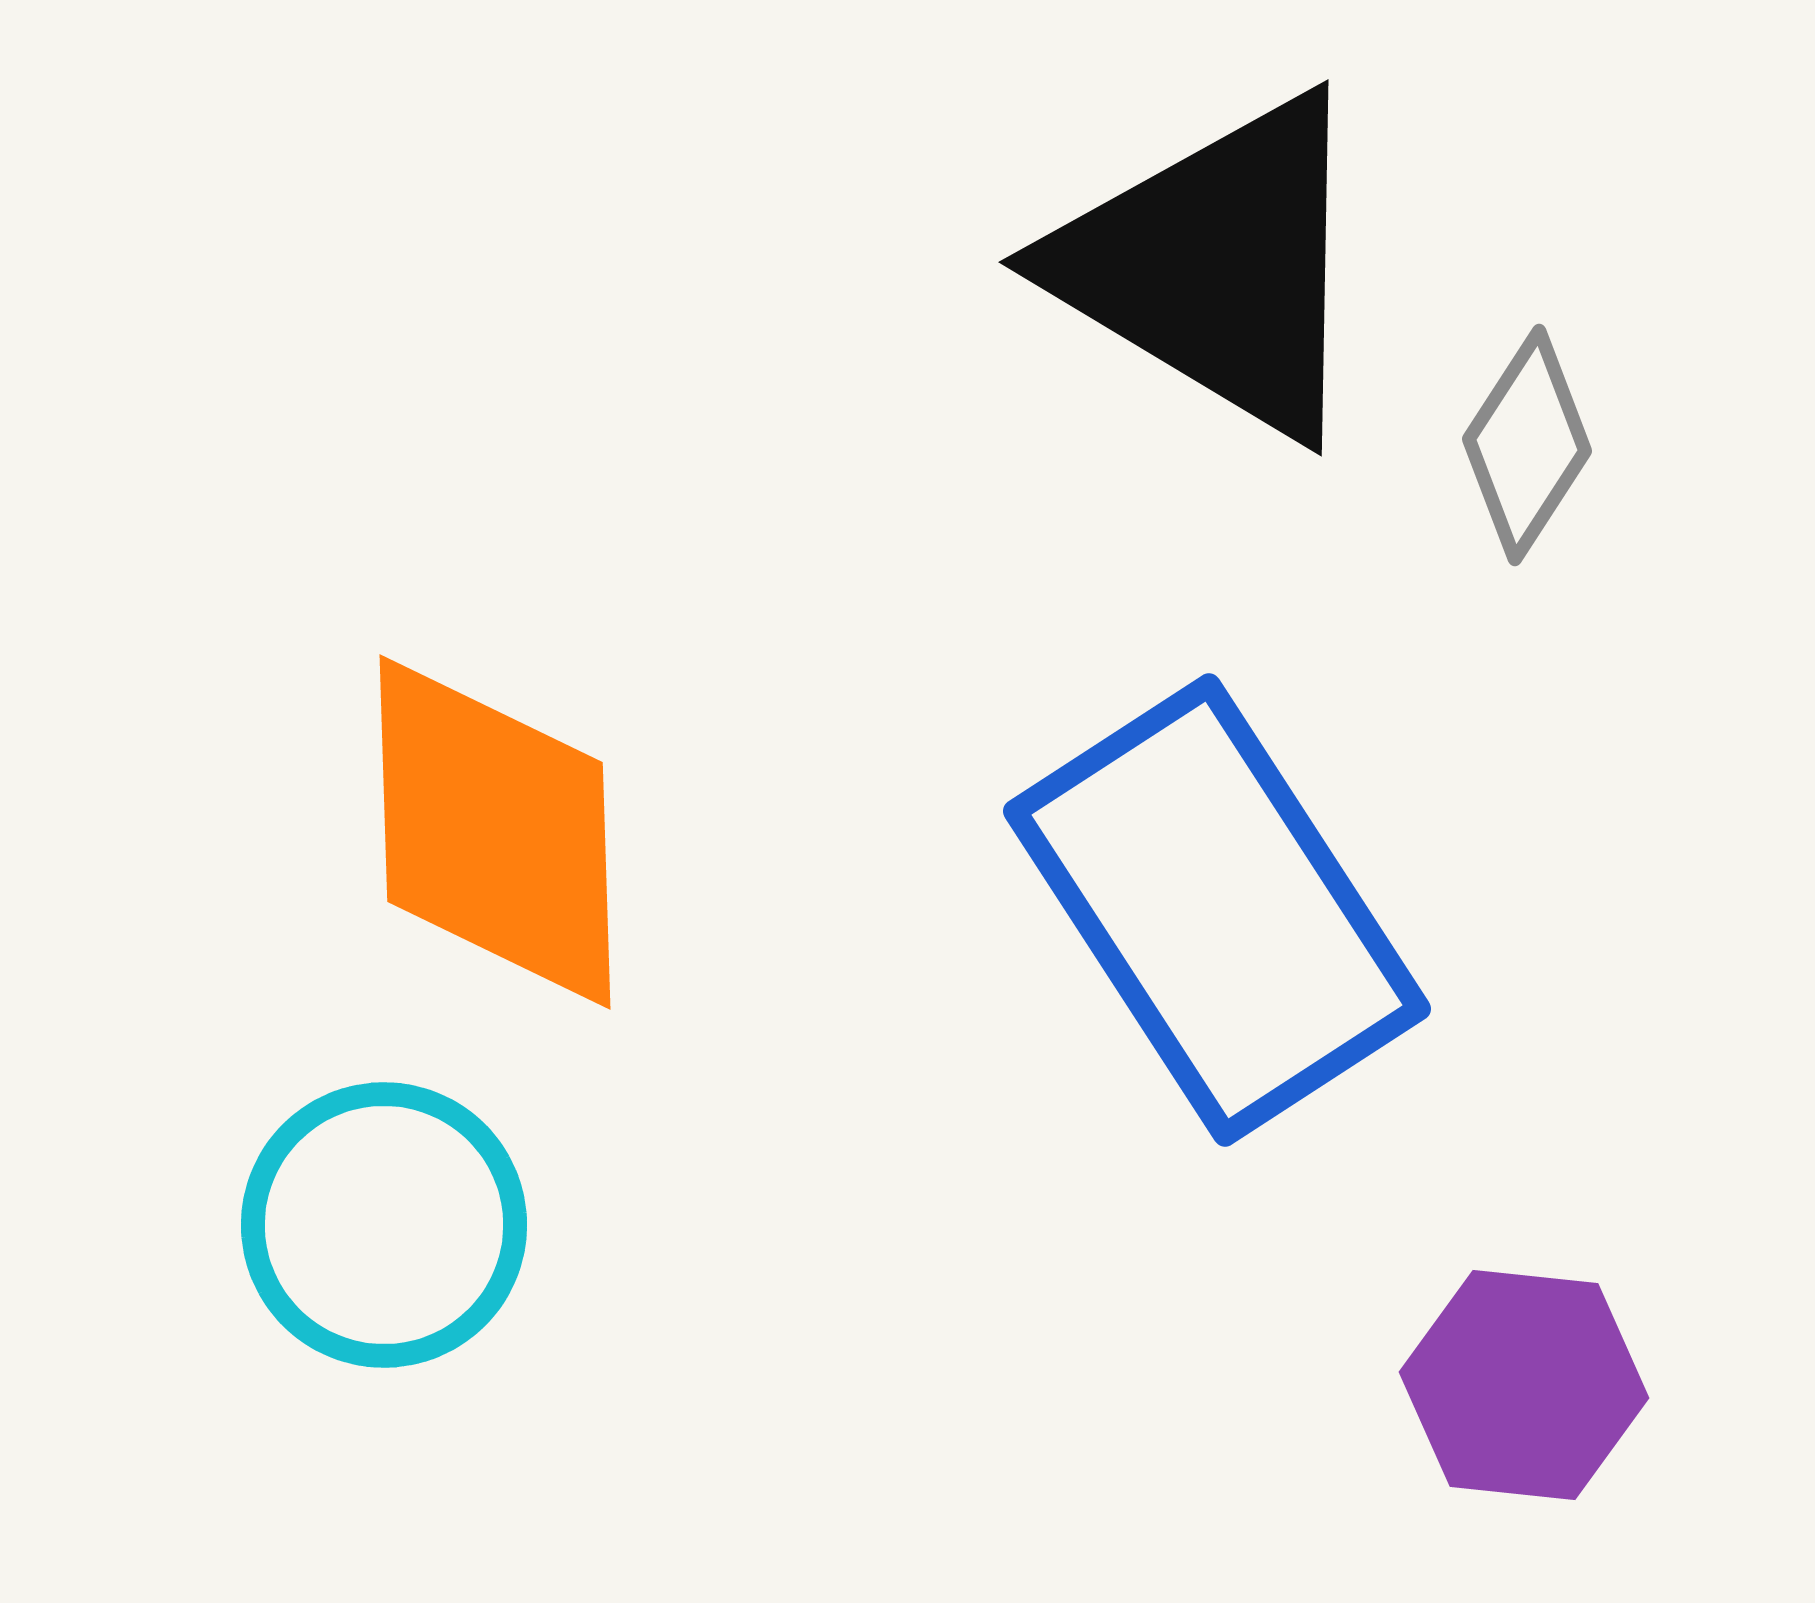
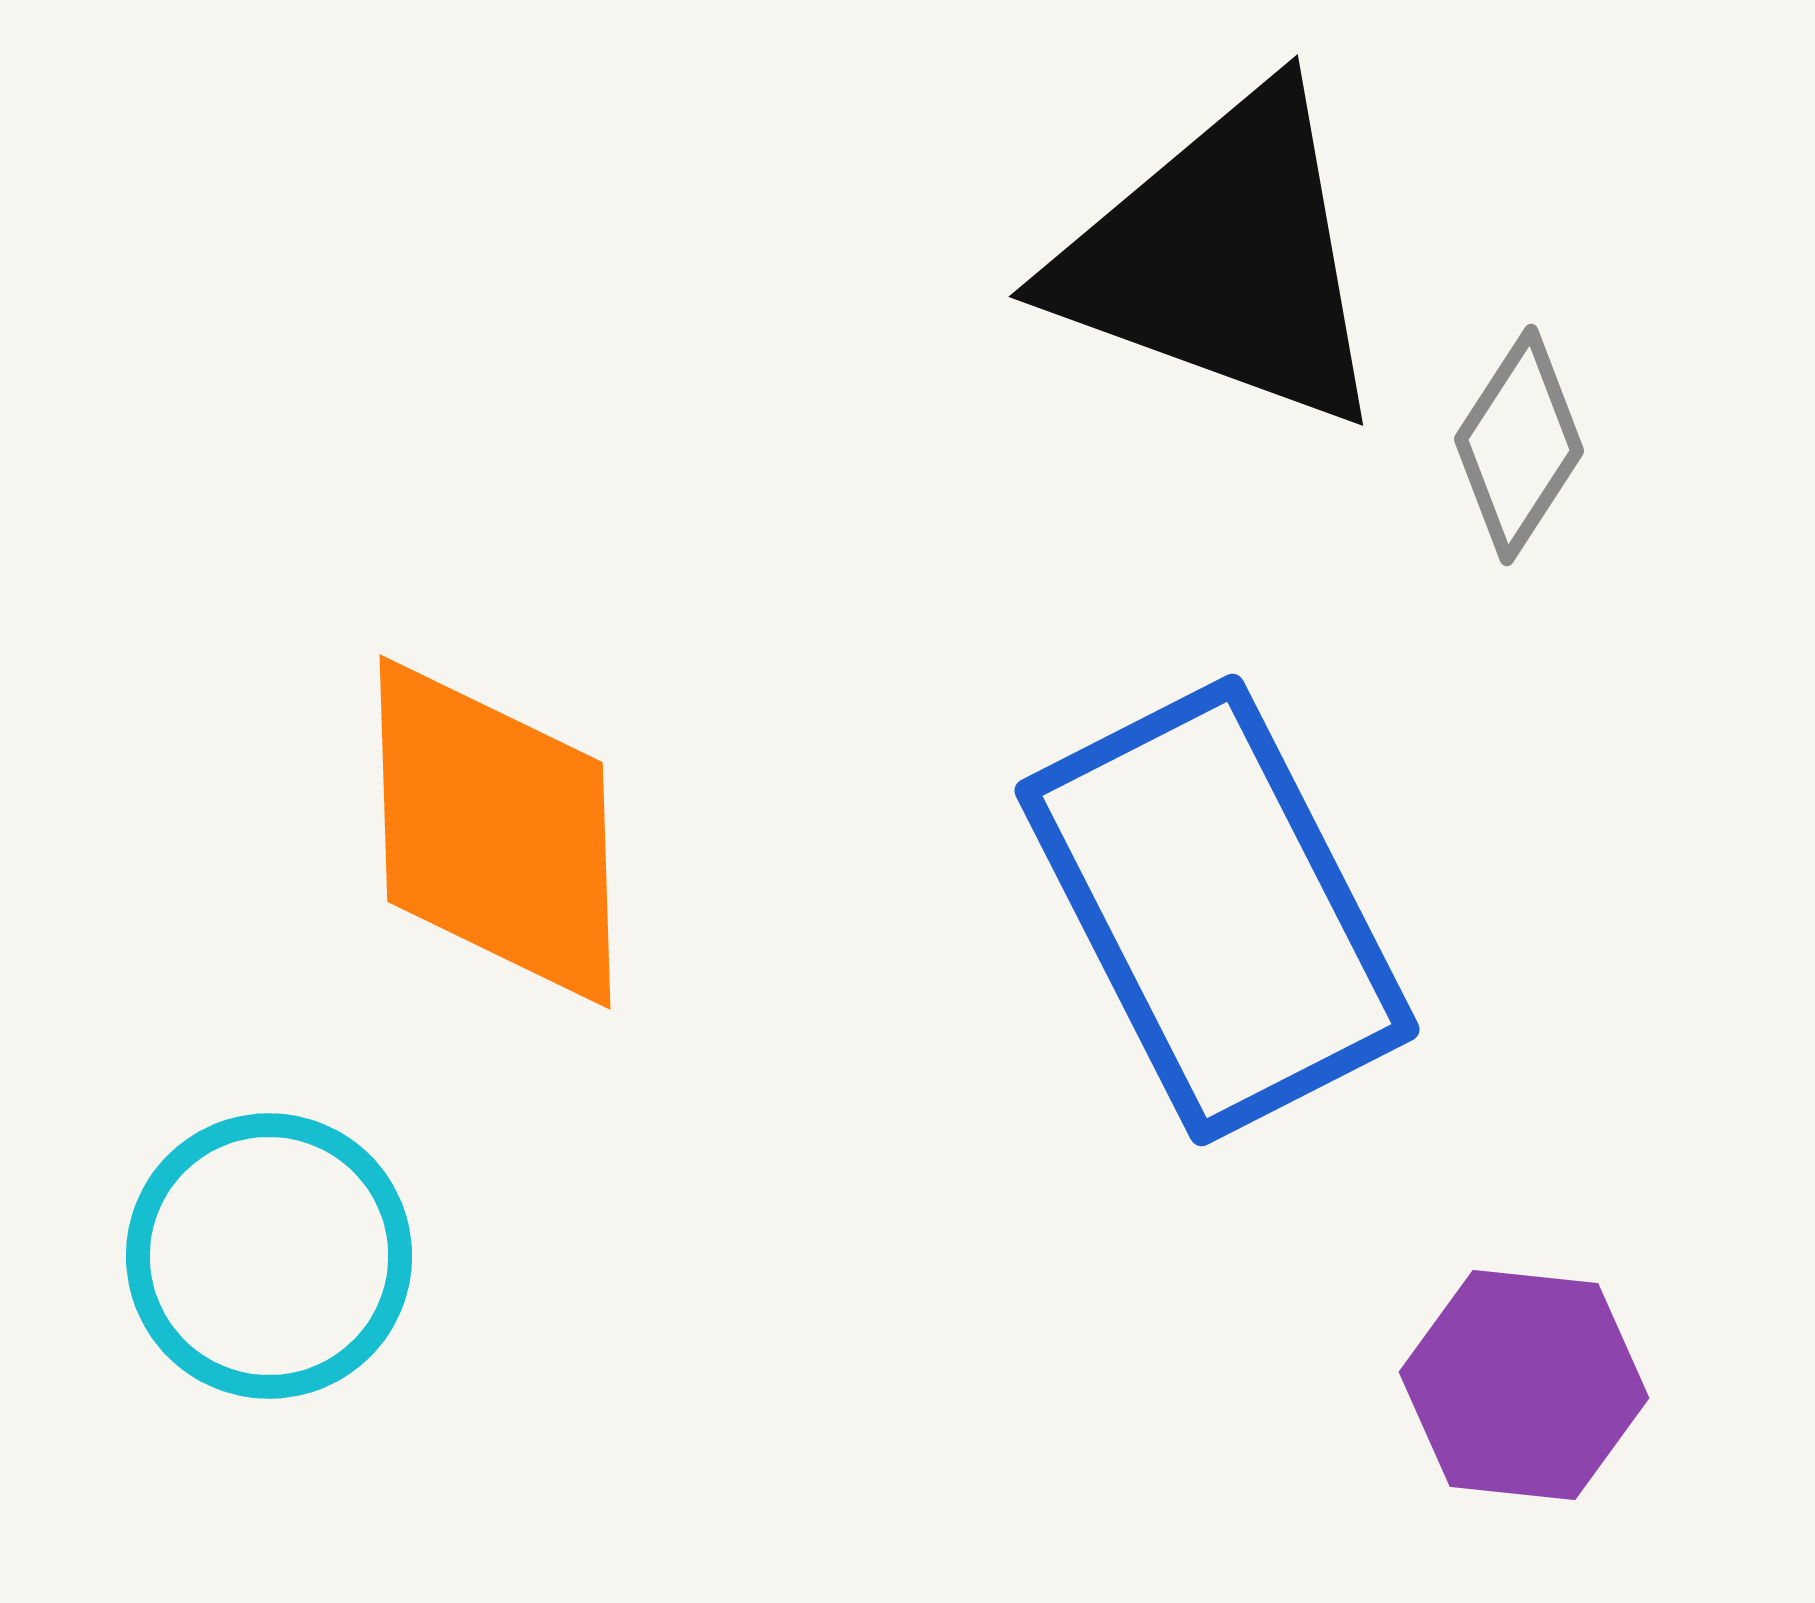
black triangle: moved 7 px right, 7 px up; rotated 11 degrees counterclockwise
gray diamond: moved 8 px left
blue rectangle: rotated 6 degrees clockwise
cyan circle: moved 115 px left, 31 px down
